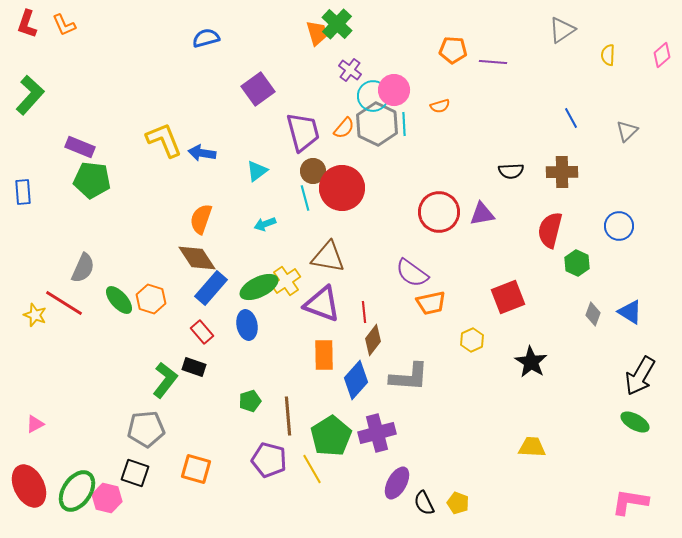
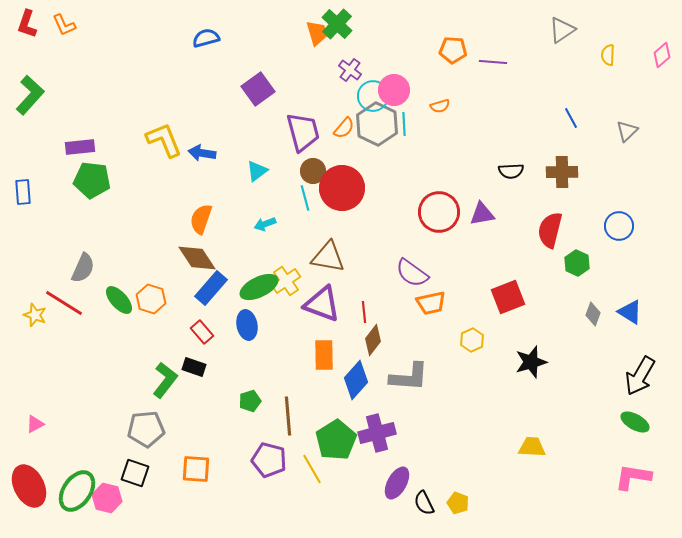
purple rectangle at (80, 147): rotated 28 degrees counterclockwise
black star at (531, 362): rotated 24 degrees clockwise
green pentagon at (331, 436): moved 5 px right, 4 px down
orange square at (196, 469): rotated 12 degrees counterclockwise
pink L-shape at (630, 502): moved 3 px right, 25 px up
